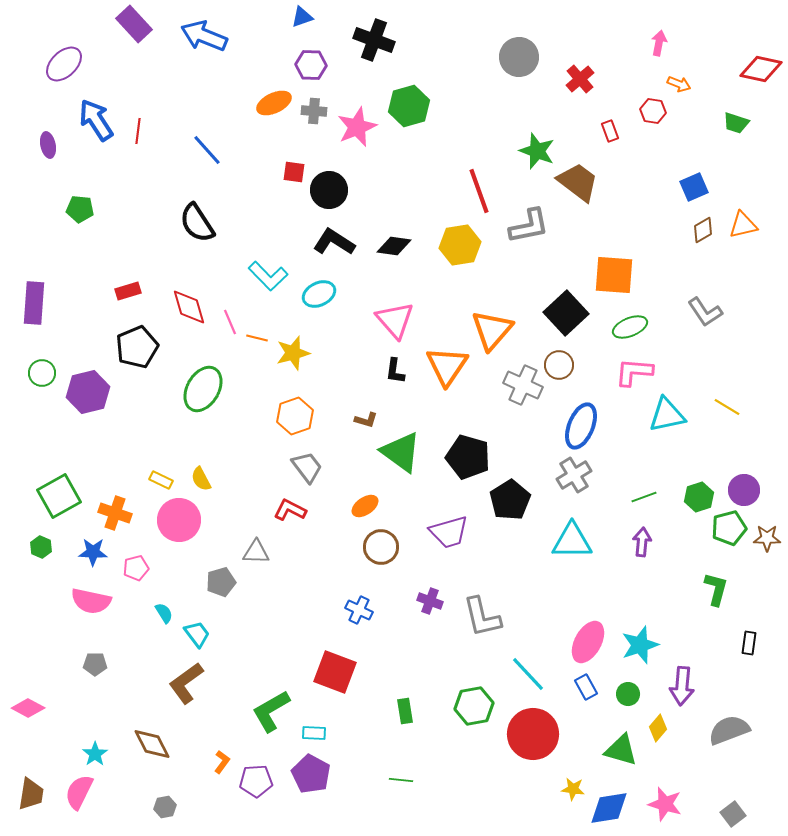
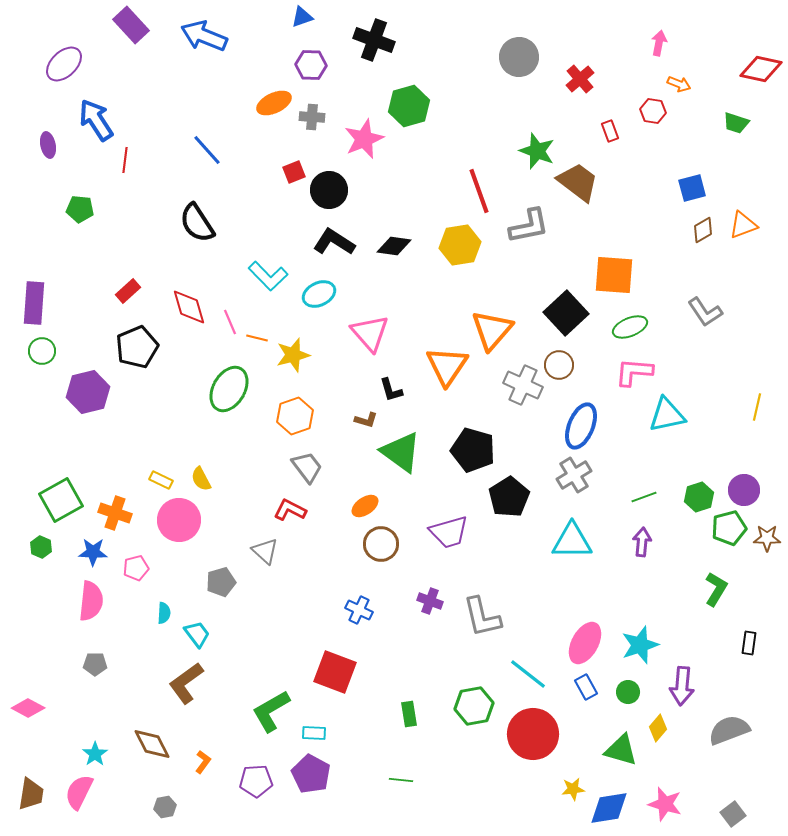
purple rectangle at (134, 24): moved 3 px left, 1 px down
gray cross at (314, 111): moved 2 px left, 6 px down
pink star at (357, 127): moved 7 px right, 12 px down
red line at (138, 131): moved 13 px left, 29 px down
red square at (294, 172): rotated 30 degrees counterclockwise
blue square at (694, 187): moved 2 px left, 1 px down; rotated 8 degrees clockwise
orange triangle at (743, 225): rotated 8 degrees counterclockwise
red rectangle at (128, 291): rotated 25 degrees counterclockwise
pink triangle at (395, 320): moved 25 px left, 13 px down
yellow star at (293, 353): moved 2 px down
black L-shape at (395, 371): moved 4 px left, 19 px down; rotated 24 degrees counterclockwise
green circle at (42, 373): moved 22 px up
green ellipse at (203, 389): moved 26 px right
yellow line at (727, 407): moved 30 px right; rotated 72 degrees clockwise
black pentagon at (468, 457): moved 5 px right, 7 px up
green square at (59, 496): moved 2 px right, 4 px down
black pentagon at (510, 500): moved 1 px left, 3 px up
brown circle at (381, 547): moved 3 px up
gray triangle at (256, 552): moved 9 px right, 1 px up; rotated 40 degrees clockwise
green L-shape at (716, 589): rotated 16 degrees clockwise
pink semicircle at (91, 601): rotated 96 degrees counterclockwise
cyan semicircle at (164, 613): rotated 35 degrees clockwise
pink ellipse at (588, 642): moved 3 px left, 1 px down
cyan line at (528, 674): rotated 9 degrees counterclockwise
green circle at (628, 694): moved 2 px up
green rectangle at (405, 711): moved 4 px right, 3 px down
orange L-shape at (222, 762): moved 19 px left
yellow star at (573, 789): rotated 15 degrees counterclockwise
